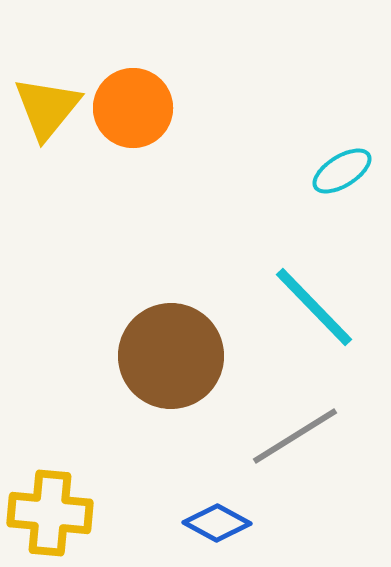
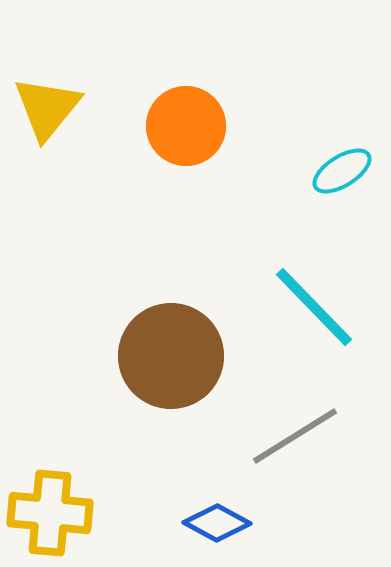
orange circle: moved 53 px right, 18 px down
